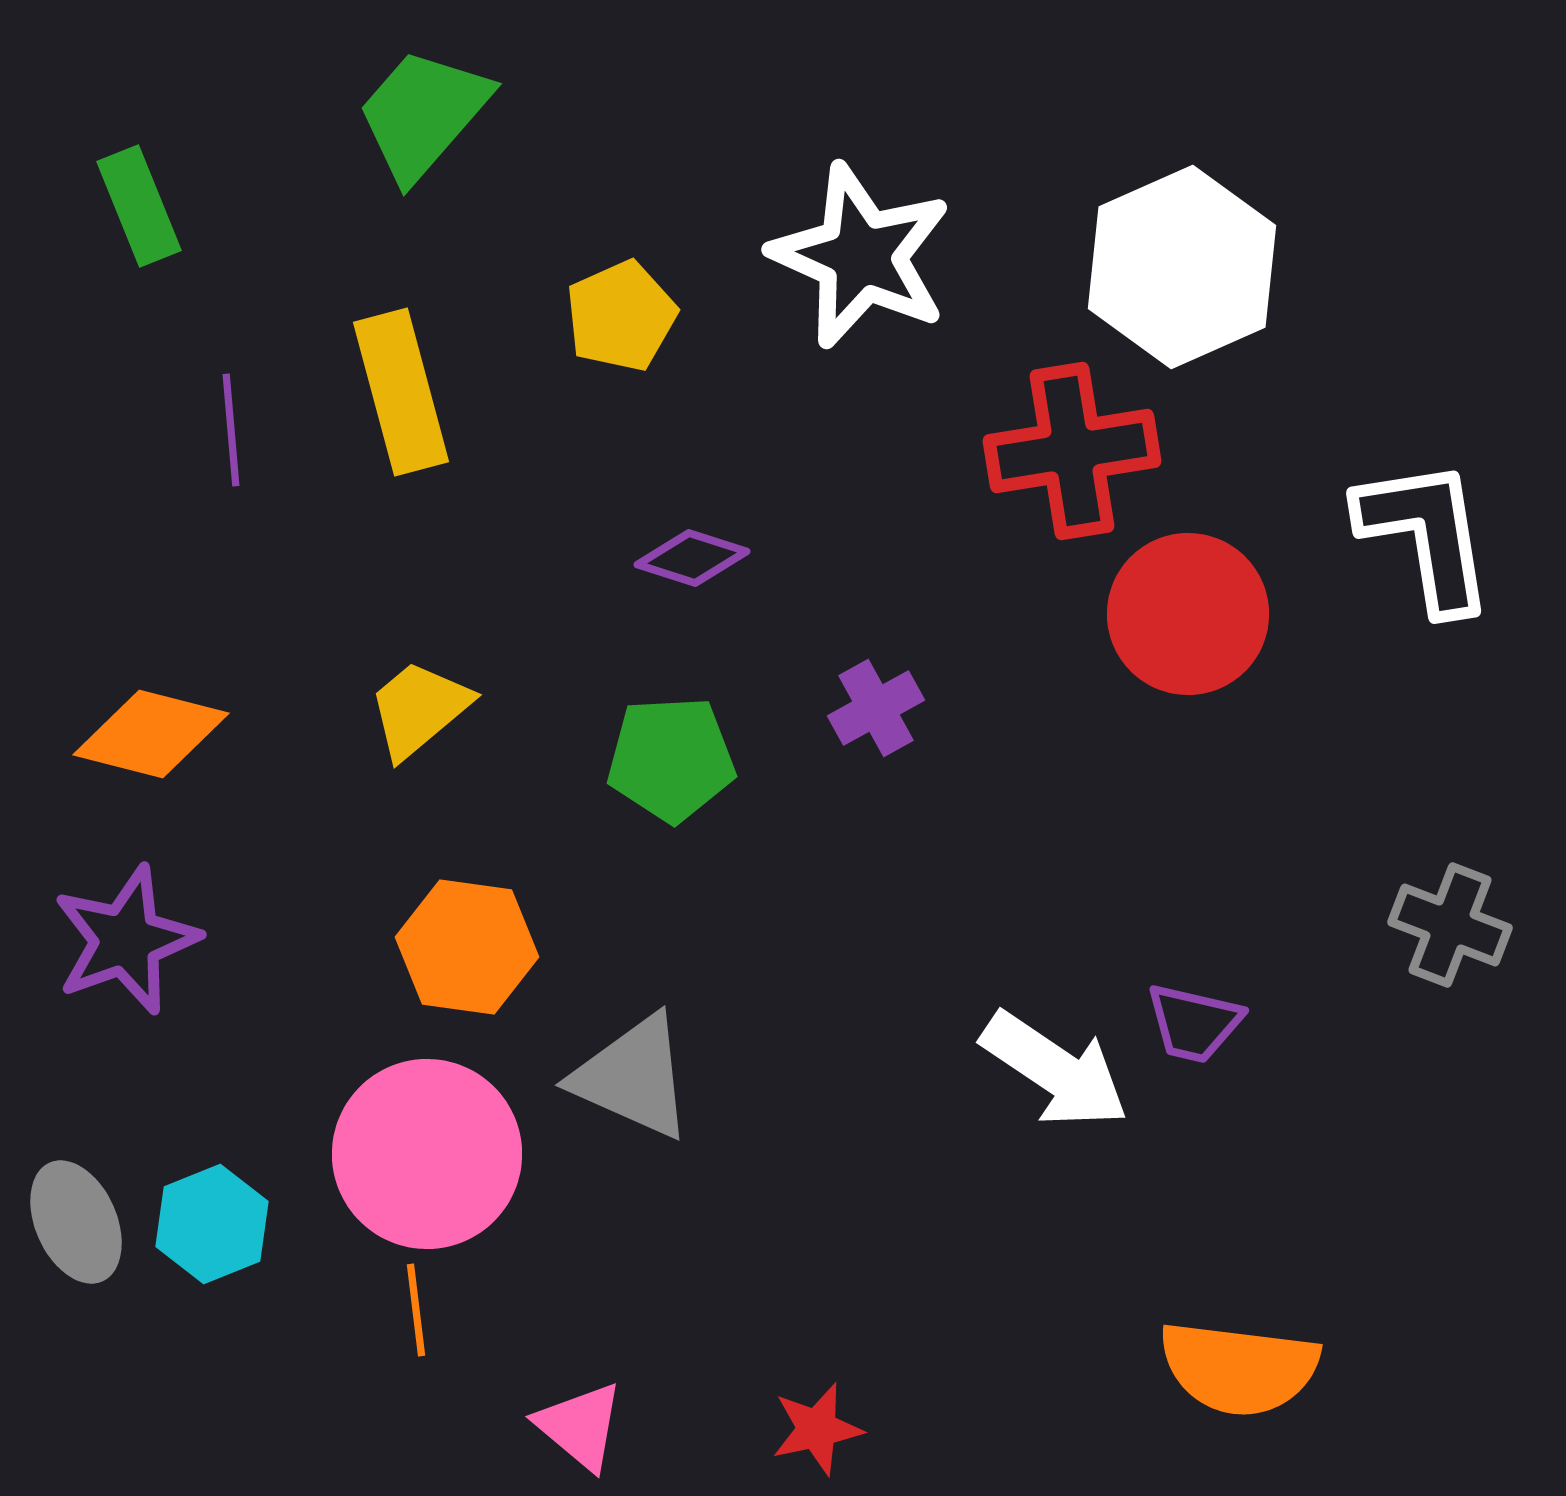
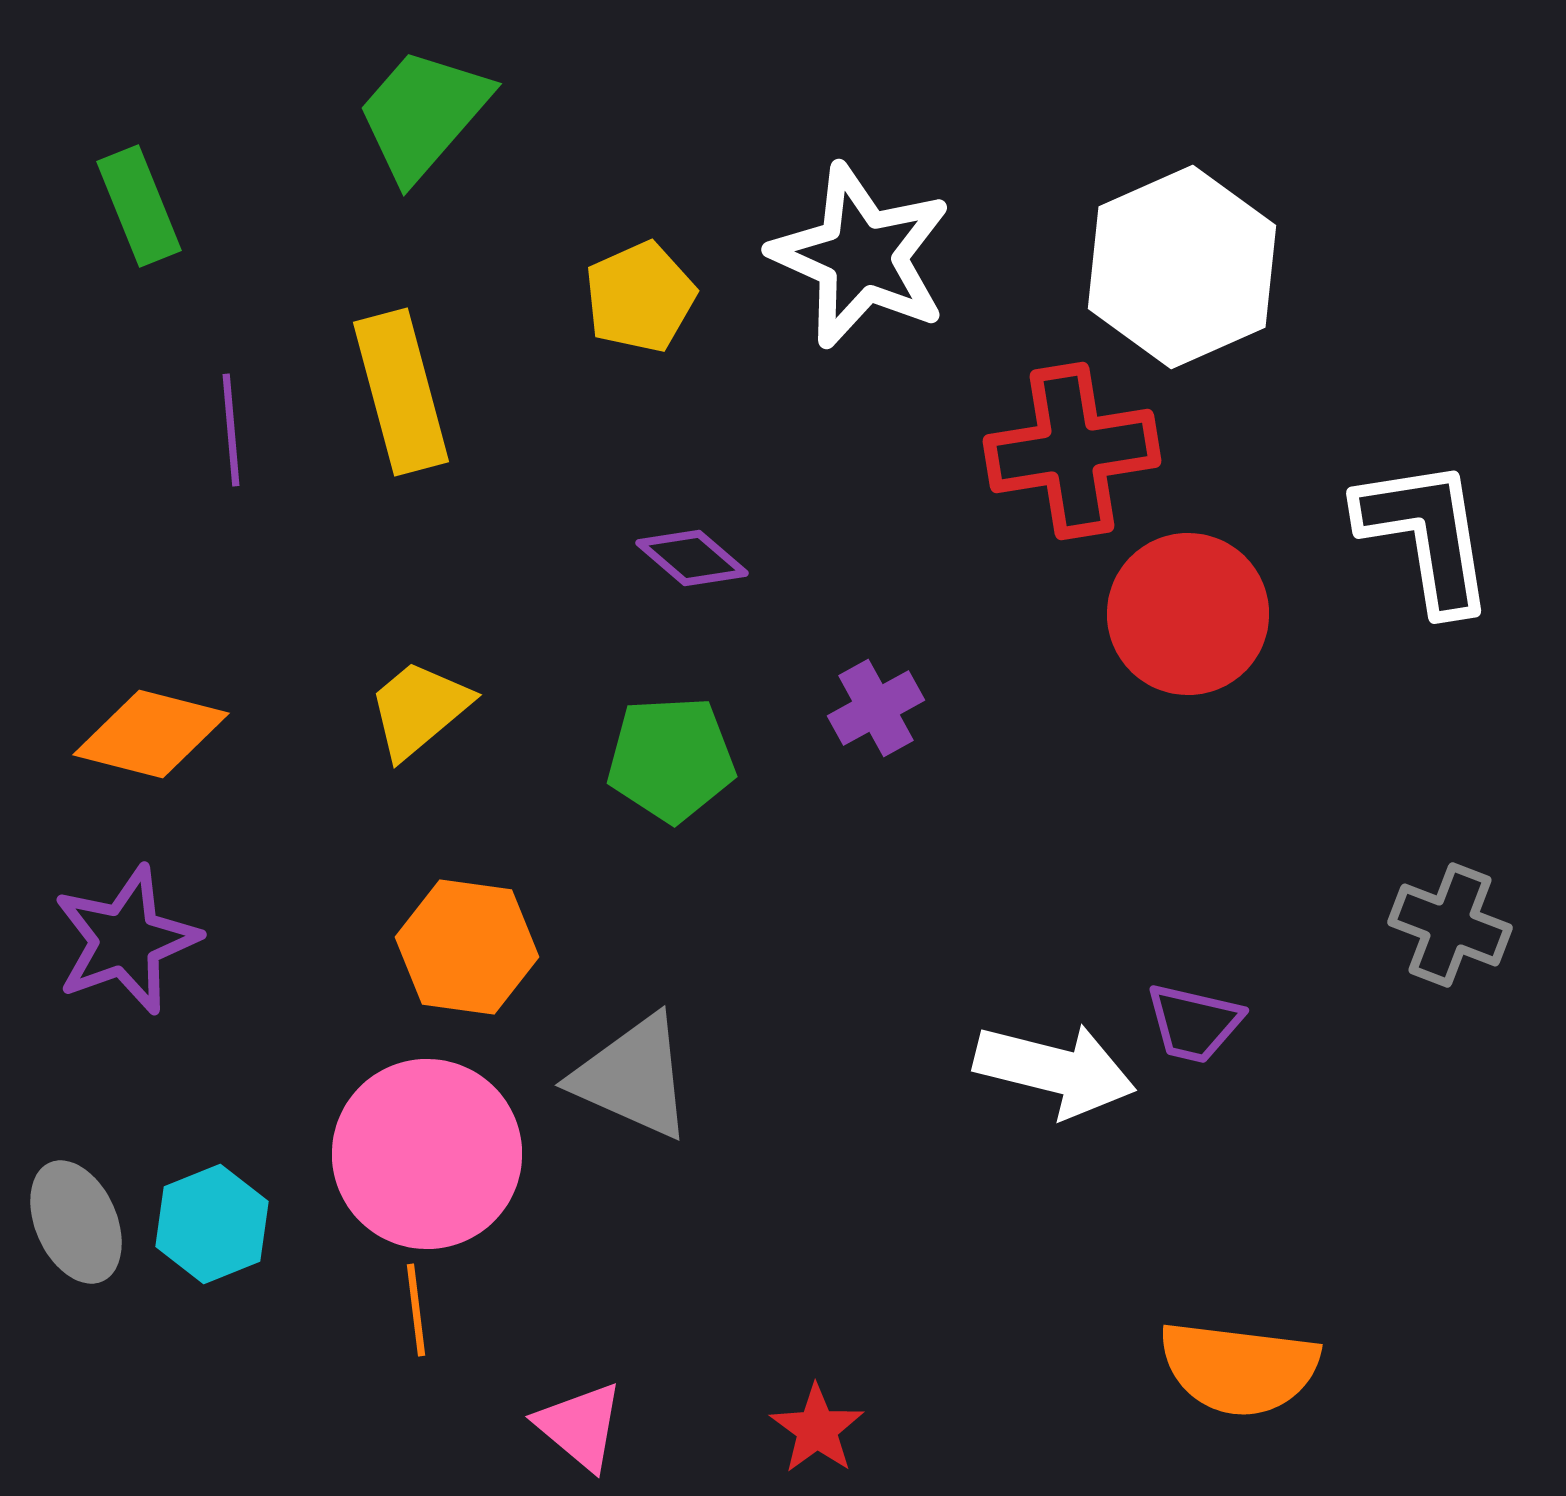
yellow pentagon: moved 19 px right, 19 px up
purple diamond: rotated 23 degrees clockwise
white arrow: rotated 20 degrees counterclockwise
red star: rotated 24 degrees counterclockwise
